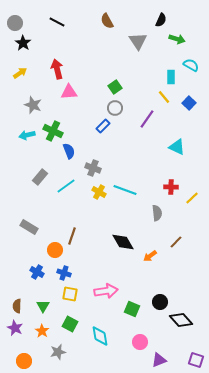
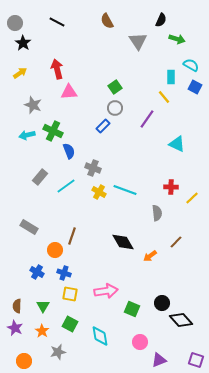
blue square at (189, 103): moved 6 px right, 16 px up; rotated 16 degrees counterclockwise
cyan triangle at (177, 147): moved 3 px up
black circle at (160, 302): moved 2 px right, 1 px down
